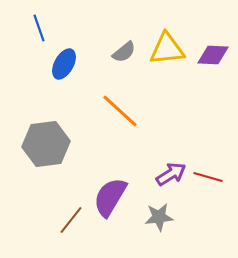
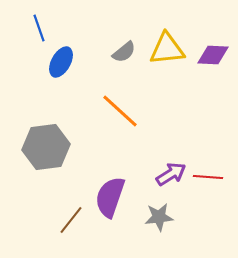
blue ellipse: moved 3 px left, 2 px up
gray hexagon: moved 3 px down
red line: rotated 12 degrees counterclockwise
purple semicircle: rotated 12 degrees counterclockwise
